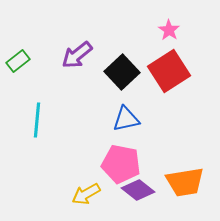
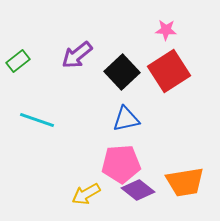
pink star: moved 3 px left; rotated 30 degrees counterclockwise
cyan line: rotated 76 degrees counterclockwise
pink pentagon: rotated 15 degrees counterclockwise
